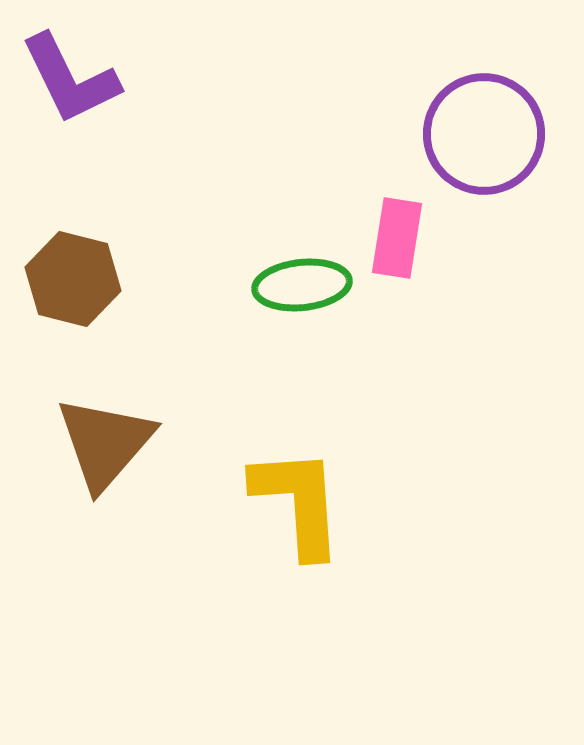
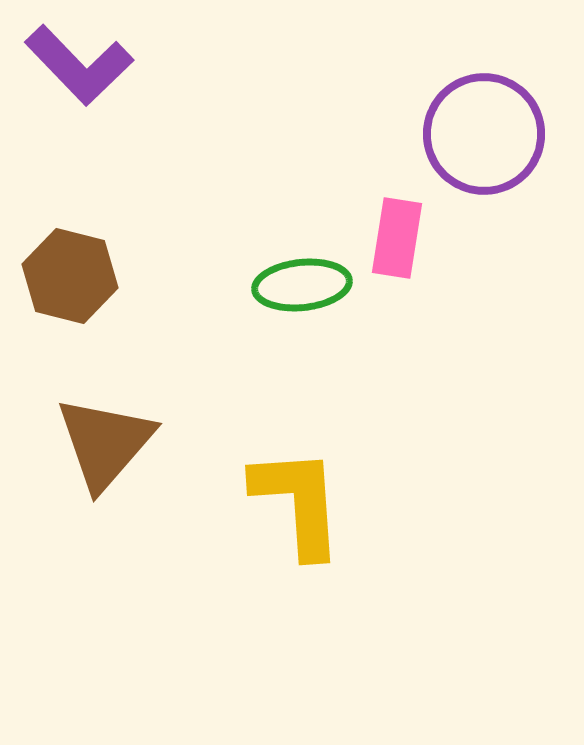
purple L-shape: moved 9 px right, 14 px up; rotated 18 degrees counterclockwise
brown hexagon: moved 3 px left, 3 px up
